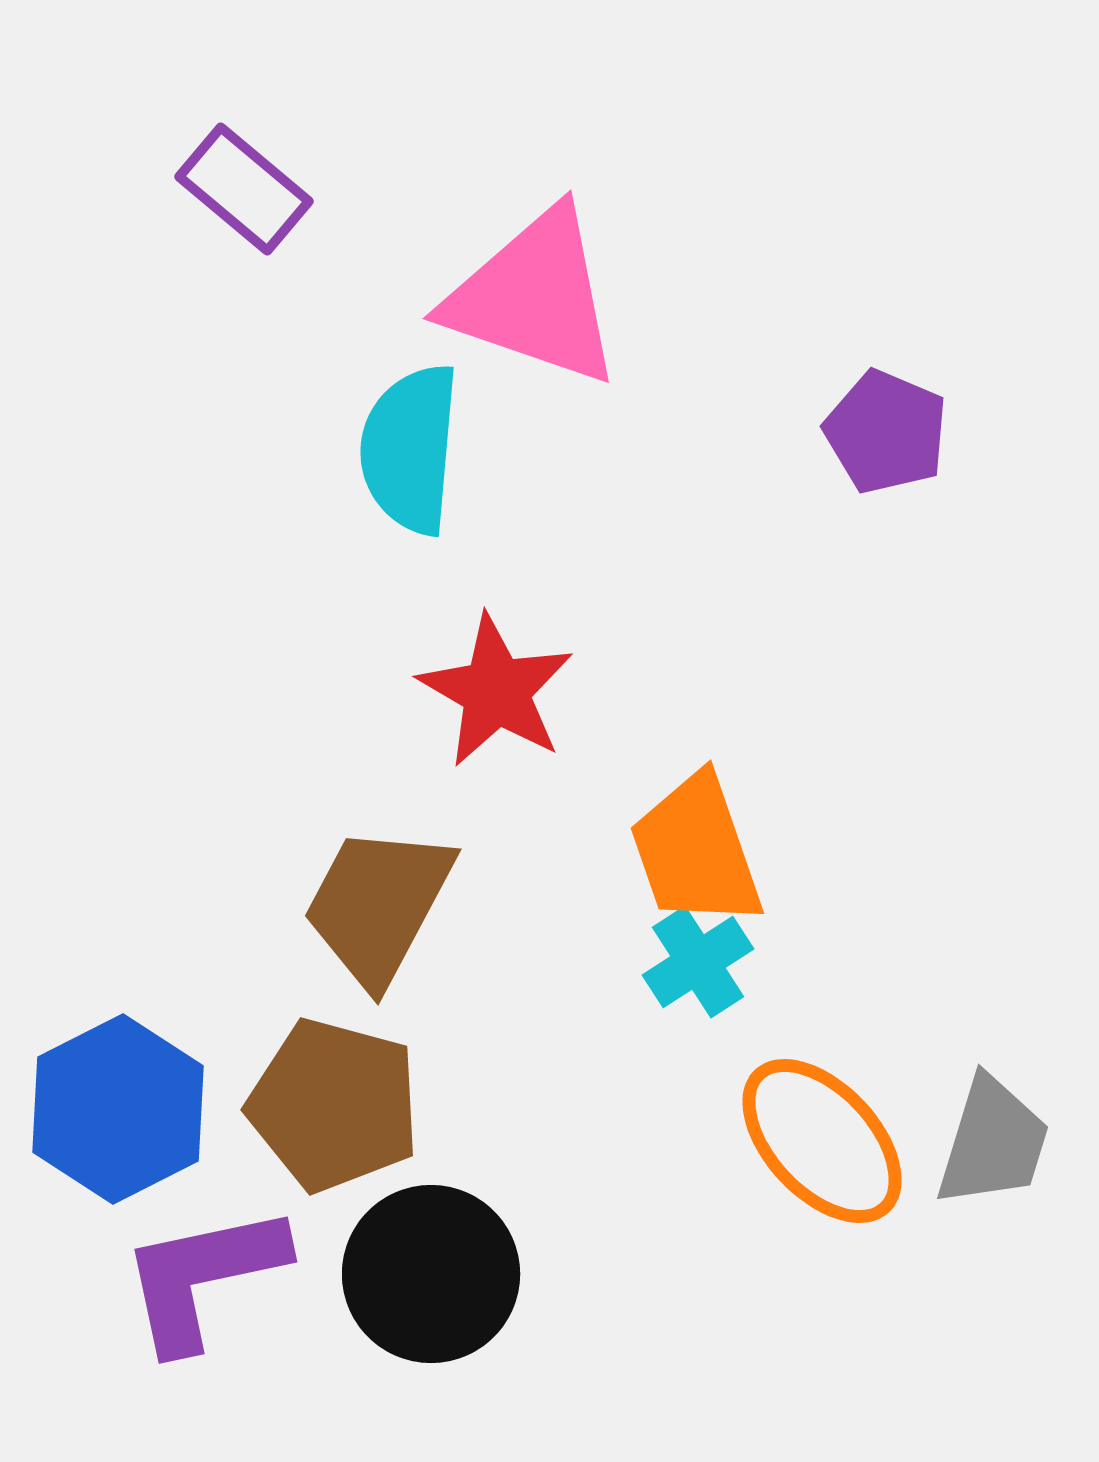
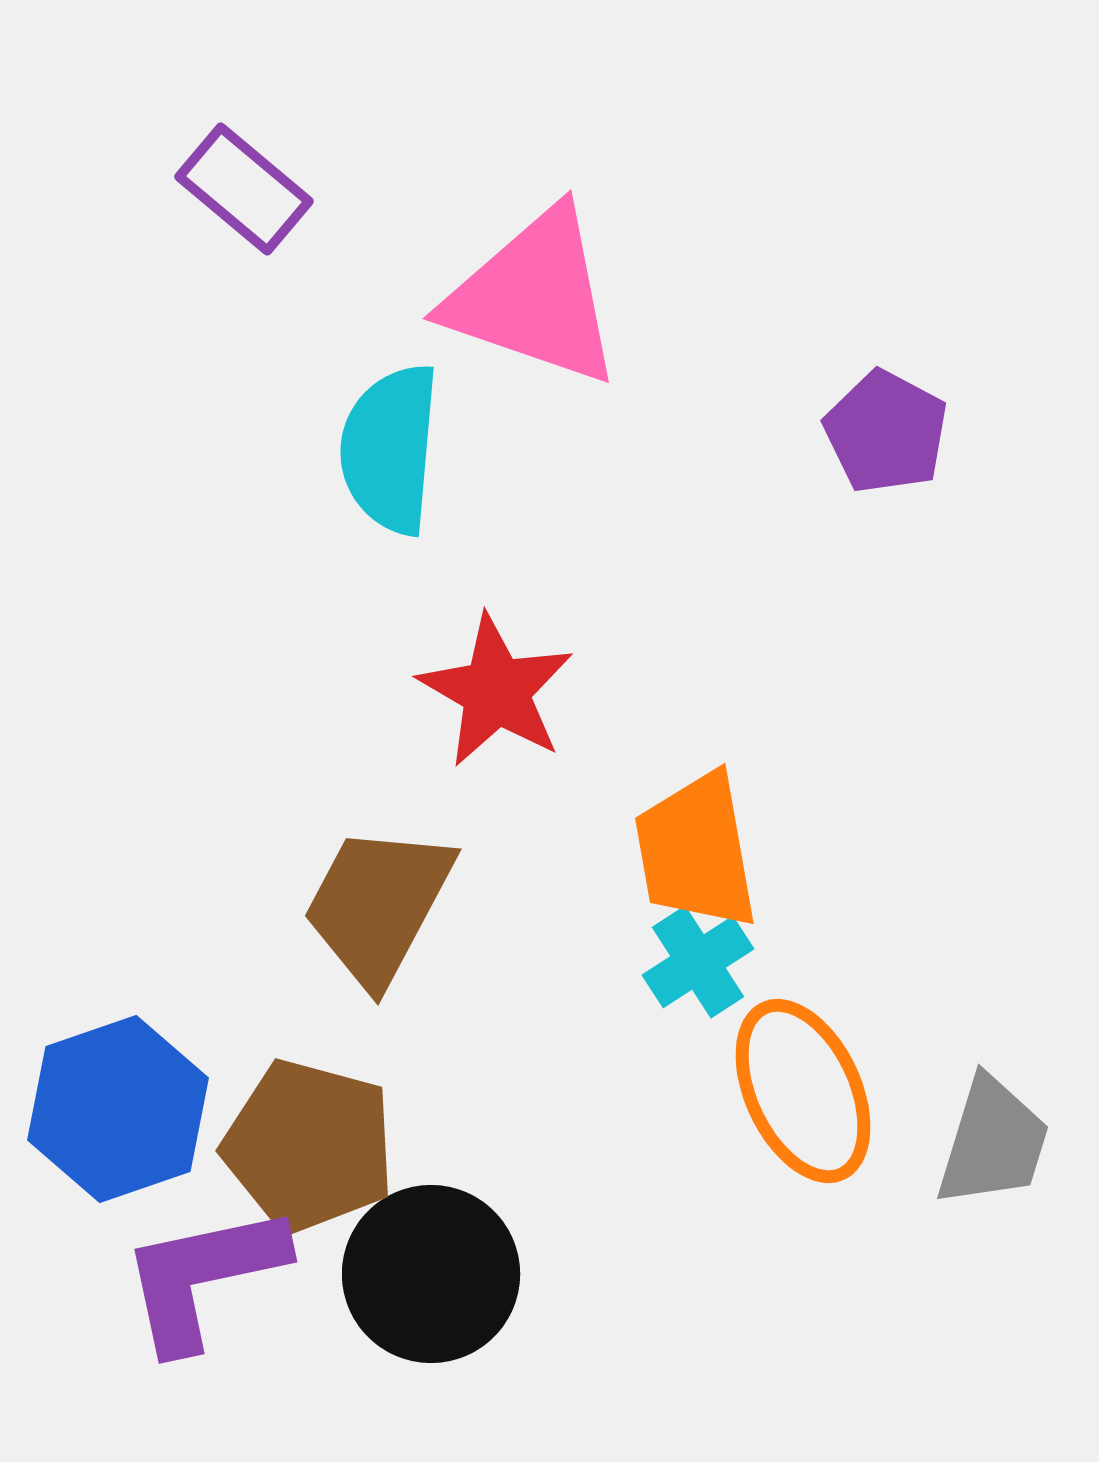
purple pentagon: rotated 5 degrees clockwise
cyan semicircle: moved 20 px left
orange trapezoid: rotated 9 degrees clockwise
brown pentagon: moved 25 px left, 41 px down
blue hexagon: rotated 8 degrees clockwise
orange ellipse: moved 19 px left, 50 px up; rotated 18 degrees clockwise
